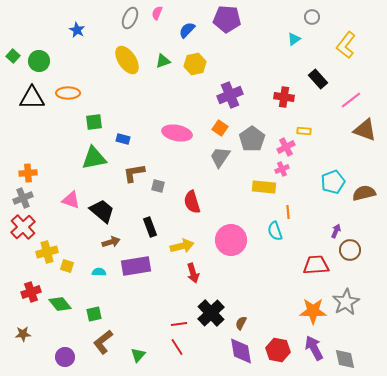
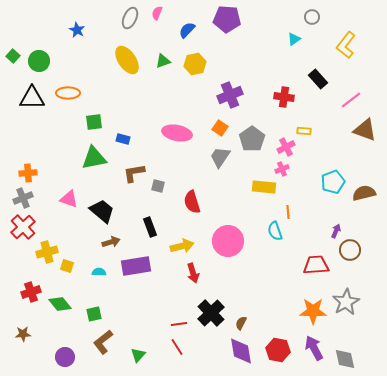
pink triangle at (71, 200): moved 2 px left, 1 px up
pink circle at (231, 240): moved 3 px left, 1 px down
